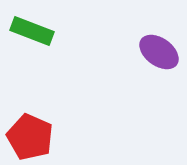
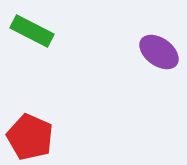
green rectangle: rotated 6 degrees clockwise
